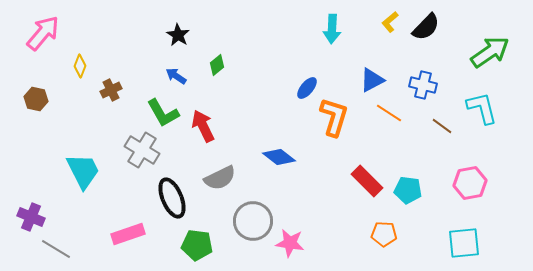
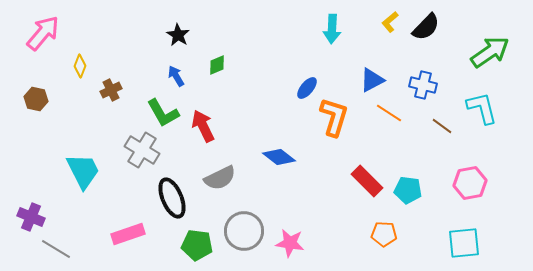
green diamond: rotated 15 degrees clockwise
blue arrow: rotated 25 degrees clockwise
gray circle: moved 9 px left, 10 px down
